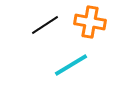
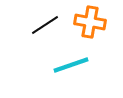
cyan line: rotated 12 degrees clockwise
